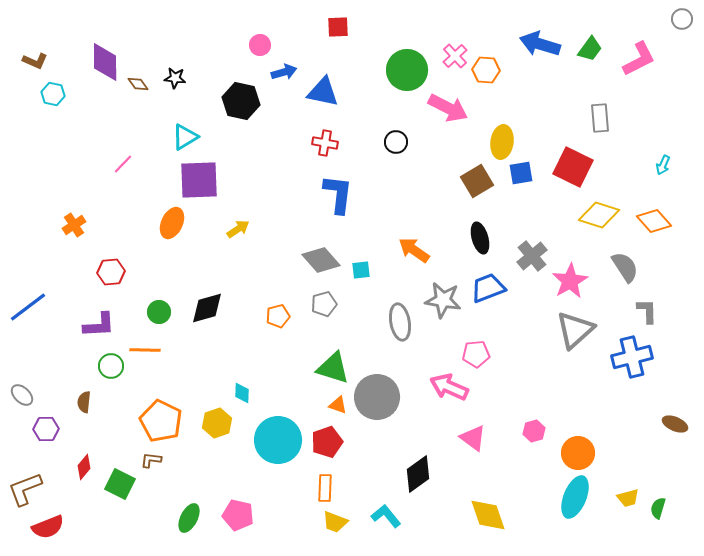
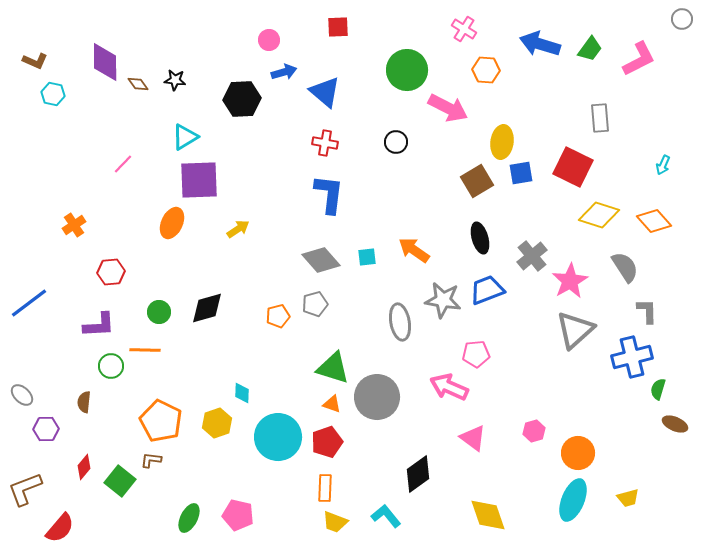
pink circle at (260, 45): moved 9 px right, 5 px up
pink cross at (455, 56): moved 9 px right, 27 px up; rotated 15 degrees counterclockwise
black star at (175, 78): moved 2 px down
blue triangle at (323, 92): moved 2 px right; rotated 28 degrees clockwise
black hexagon at (241, 101): moved 1 px right, 2 px up; rotated 15 degrees counterclockwise
blue L-shape at (338, 194): moved 9 px left
cyan square at (361, 270): moved 6 px right, 13 px up
blue trapezoid at (488, 288): moved 1 px left, 2 px down
gray pentagon at (324, 304): moved 9 px left
blue line at (28, 307): moved 1 px right, 4 px up
orange triangle at (338, 405): moved 6 px left, 1 px up
cyan circle at (278, 440): moved 3 px up
green square at (120, 484): moved 3 px up; rotated 12 degrees clockwise
cyan ellipse at (575, 497): moved 2 px left, 3 px down
green semicircle at (658, 508): moved 119 px up
red semicircle at (48, 527): moved 12 px right, 1 px down; rotated 28 degrees counterclockwise
